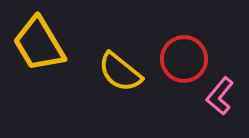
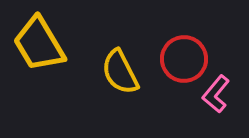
yellow semicircle: rotated 24 degrees clockwise
pink L-shape: moved 4 px left, 2 px up
